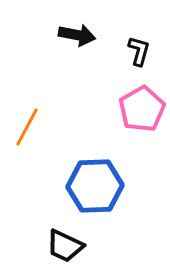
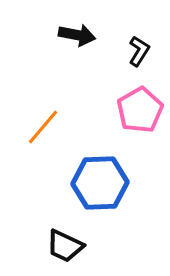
black L-shape: rotated 16 degrees clockwise
pink pentagon: moved 2 px left, 1 px down
orange line: moved 16 px right; rotated 12 degrees clockwise
blue hexagon: moved 5 px right, 3 px up
